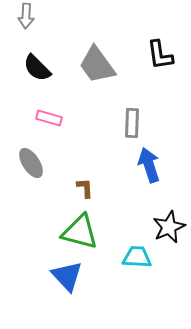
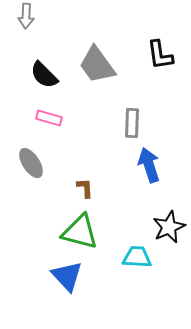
black semicircle: moved 7 px right, 7 px down
